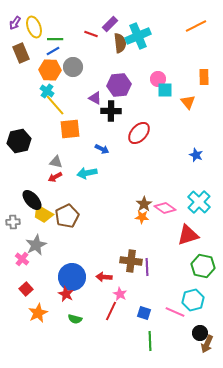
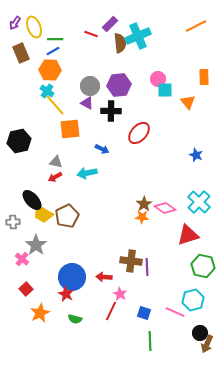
gray circle at (73, 67): moved 17 px right, 19 px down
purple triangle at (95, 98): moved 8 px left, 5 px down
gray star at (36, 245): rotated 10 degrees counterclockwise
orange star at (38, 313): moved 2 px right
